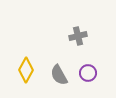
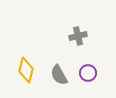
yellow diamond: rotated 15 degrees counterclockwise
